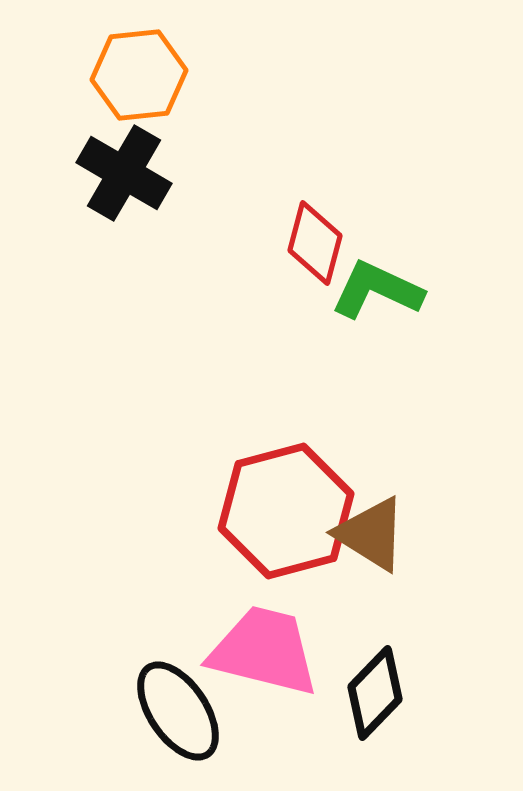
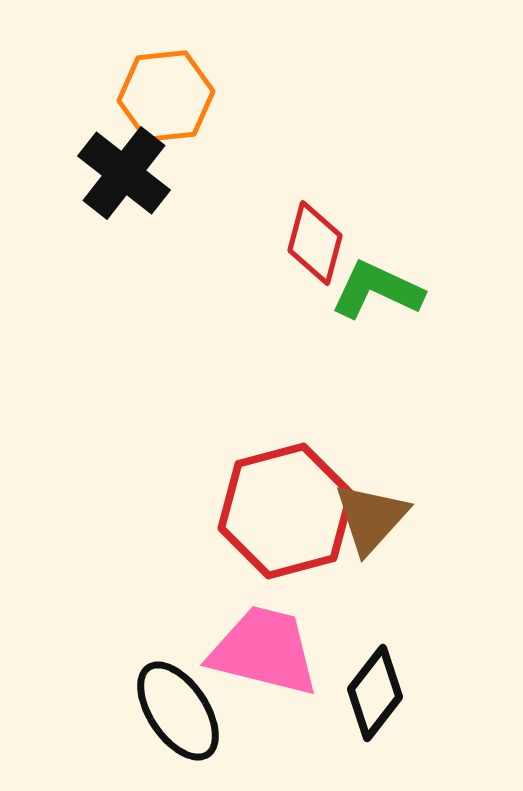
orange hexagon: moved 27 px right, 21 px down
black cross: rotated 8 degrees clockwise
brown triangle: moved 16 px up; rotated 40 degrees clockwise
black diamond: rotated 6 degrees counterclockwise
